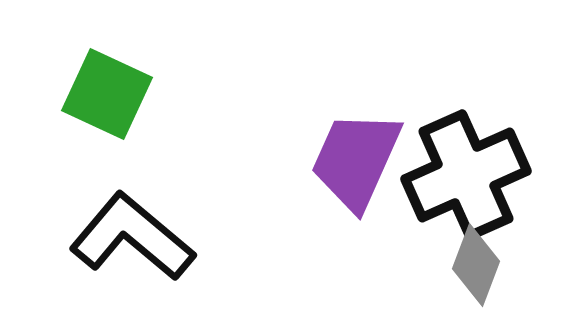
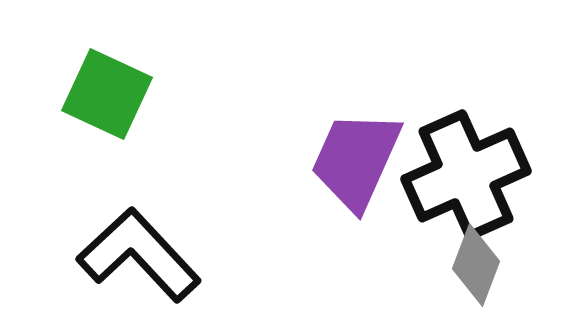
black L-shape: moved 7 px right, 18 px down; rotated 7 degrees clockwise
